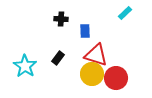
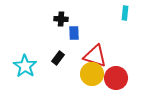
cyan rectangle: rotated 40 degrees counterclockwise
blue rectangle: moved 11 px left, 2 px down
red triangle: moved 1 px left, 1 px down
